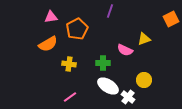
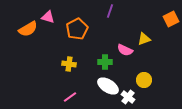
pink triangle: moved 3 px left; rotated 24 degrees clockwise
orange semicircle: moved 20 px left, 15 px up
green cross: moved 2 px right, 1 px up
